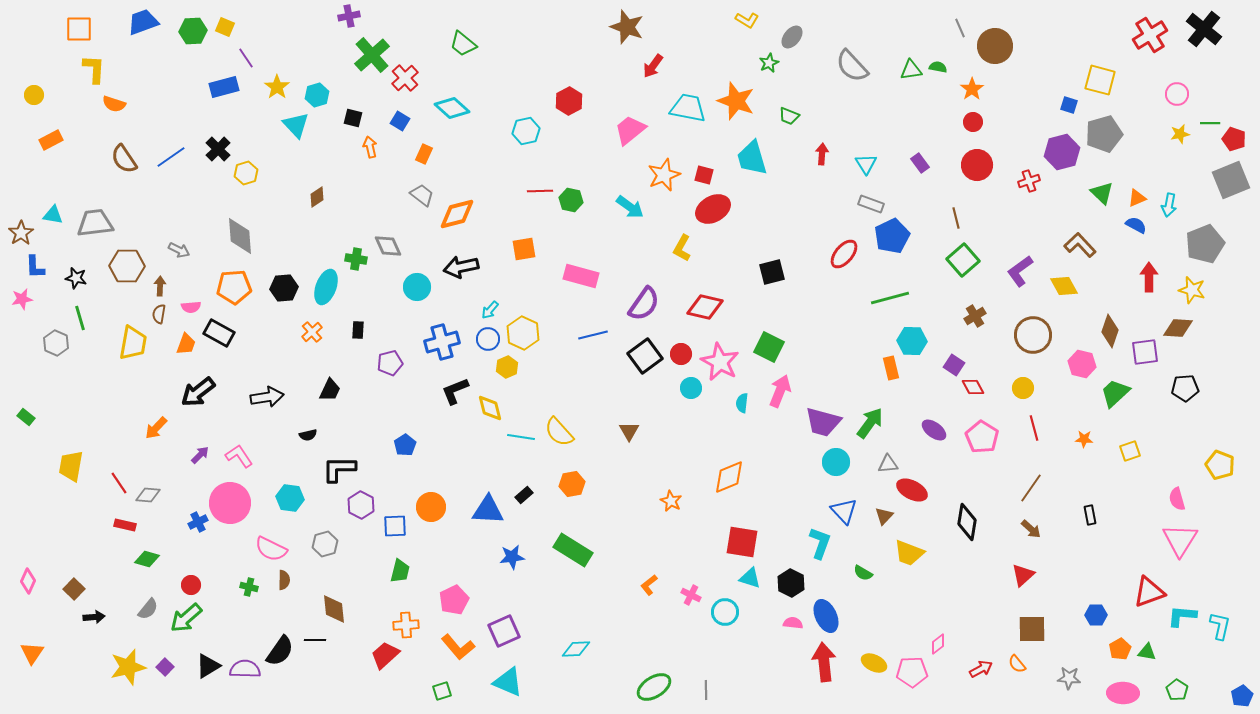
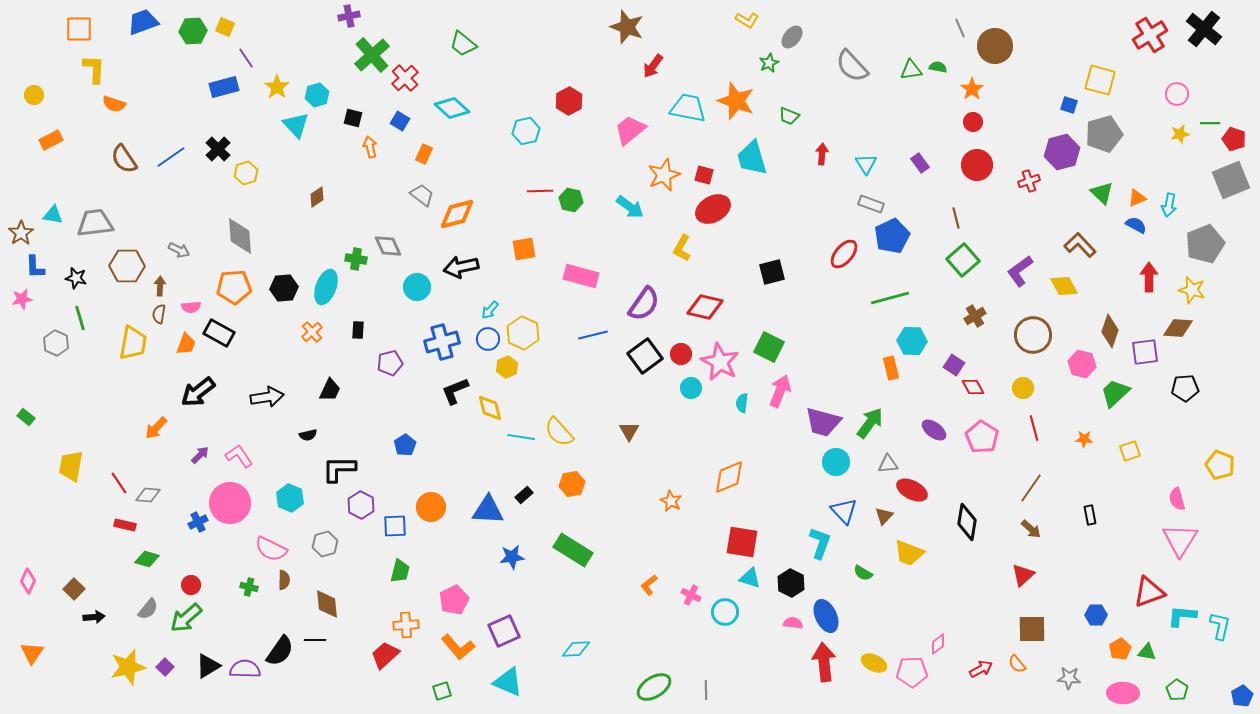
cyan hexagon at (290, 498): rotated 16 degrees clockwise
brown diamond at (334, 609): moved 7 px left, 5 px up
